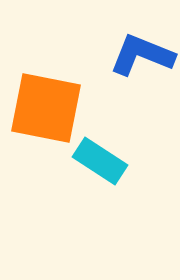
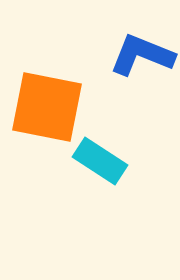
orange square: moved 1 px right, 1 px up
